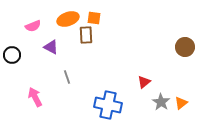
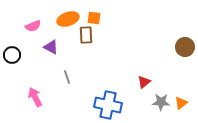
gray star: rotated 30 degrees counterclockwise
